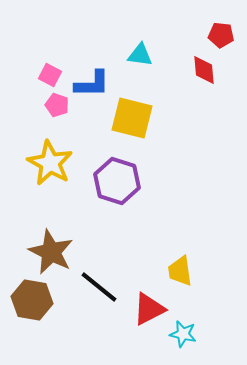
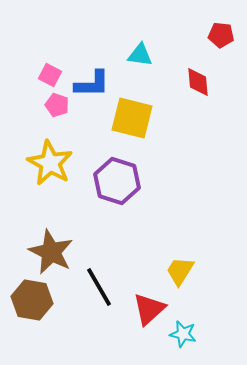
red diamond: moved 6 px left, 12 px down
yellow trapezoid: rotated 40 degrees clockwise
black line: rotated 21 degrees clockwise
red triangle: rotated 15 degrees counterclockwise
